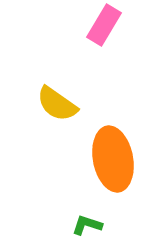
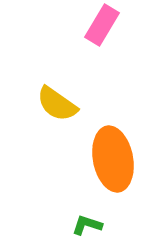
pink rectangle: moved 2 px left
